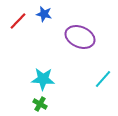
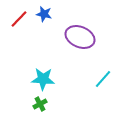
red line: moved 1 px right, 2 px up
green cross: rotated 32 degrees clockwise
